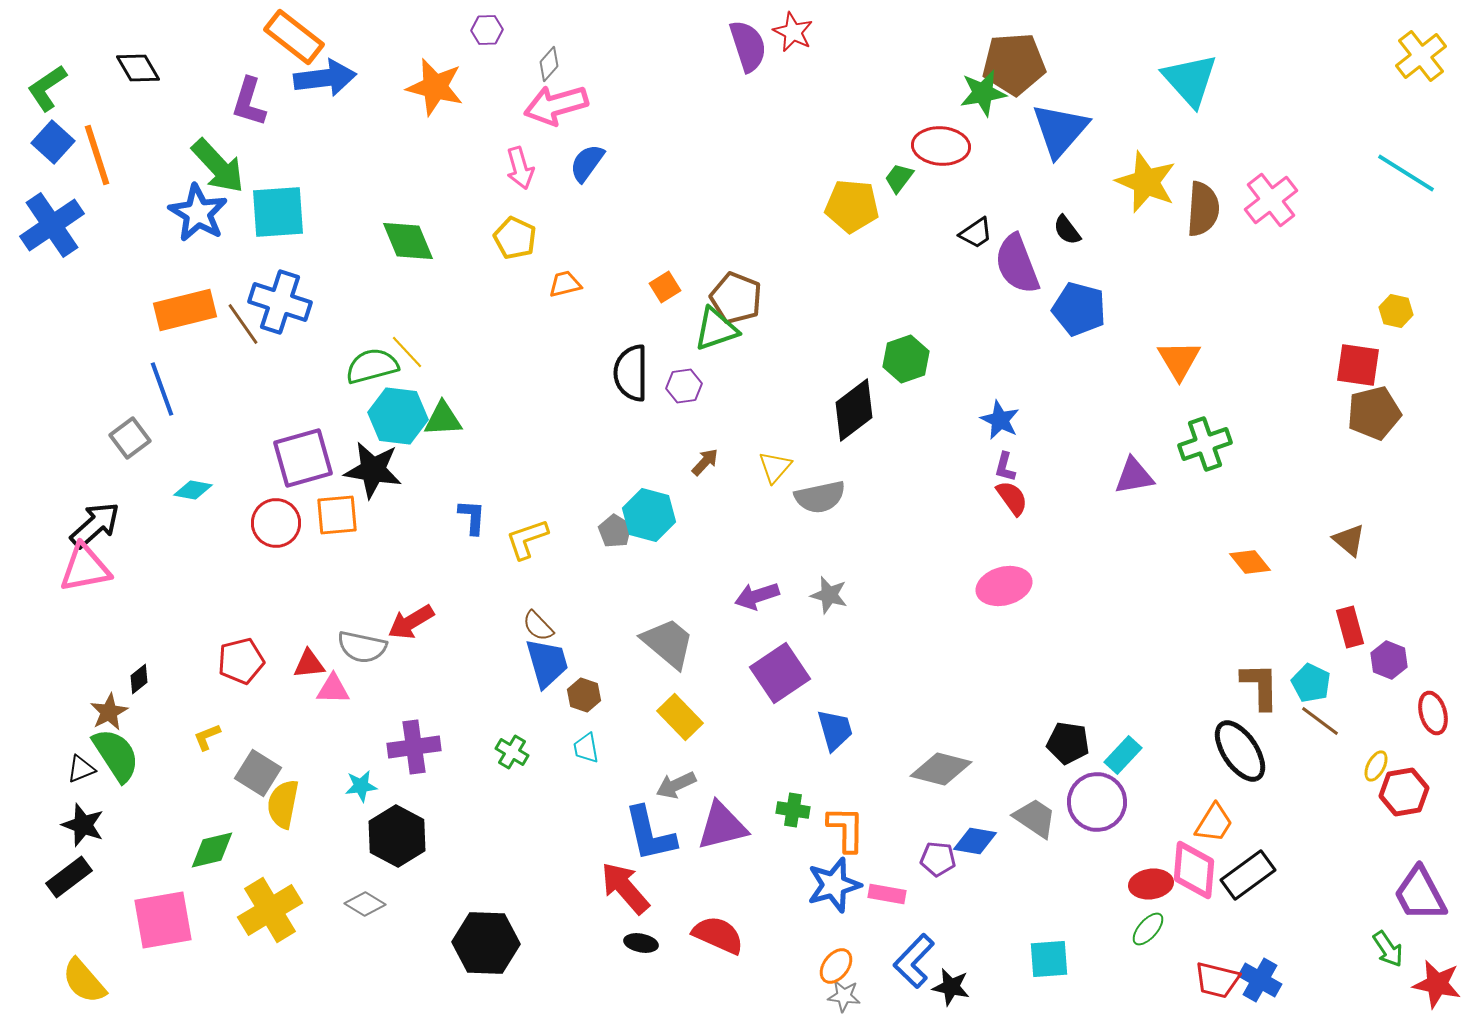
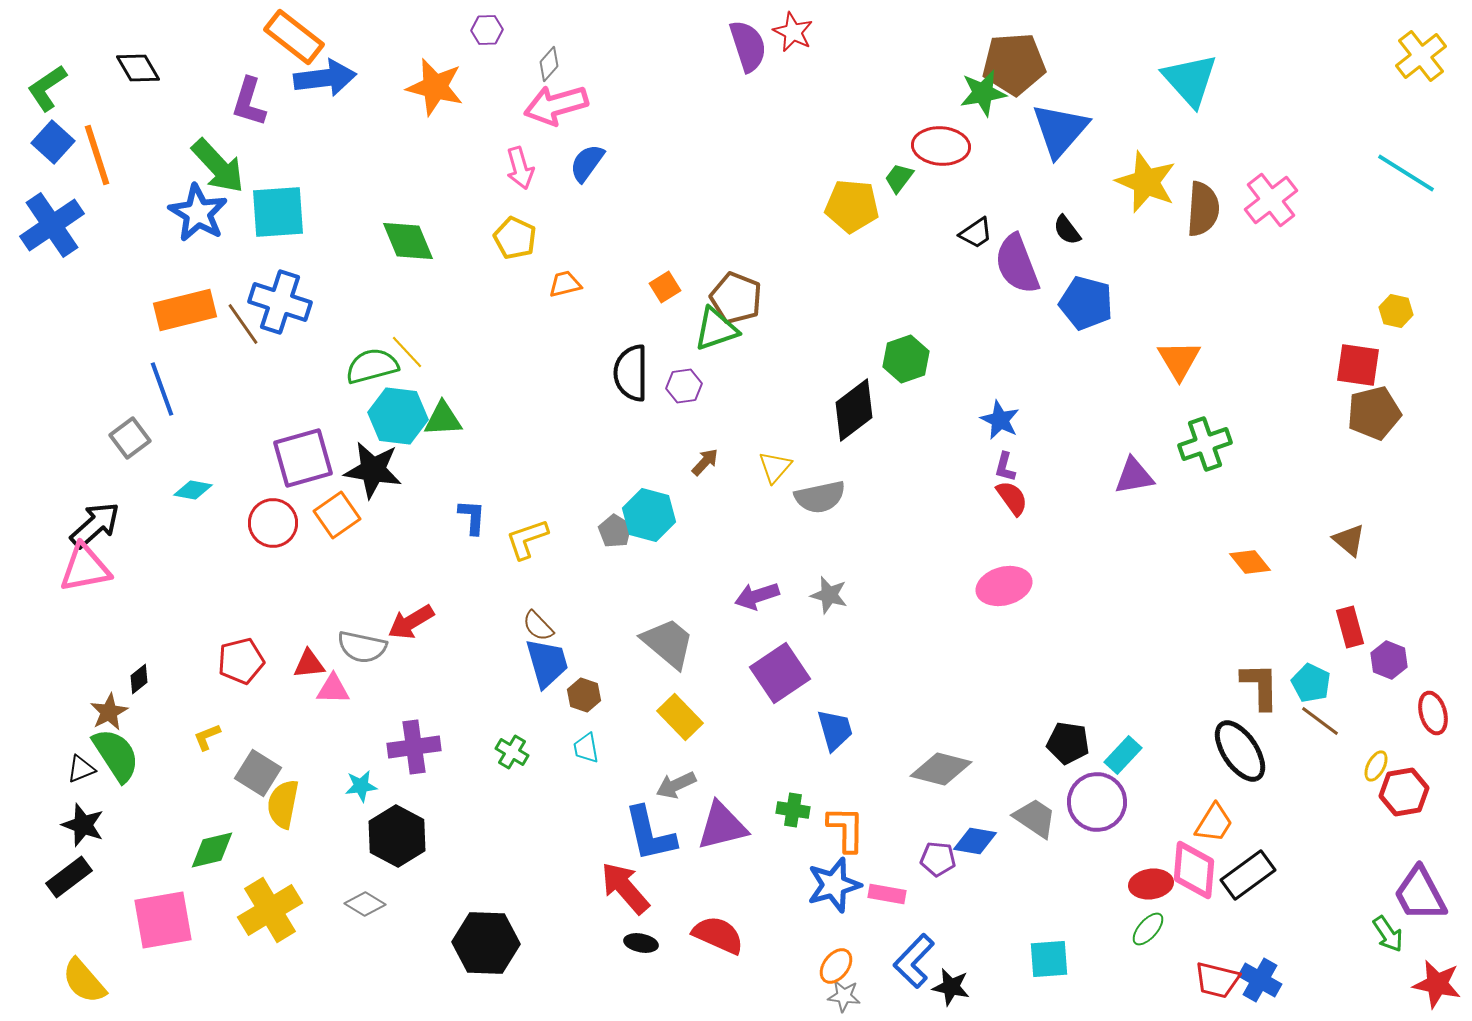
blue pentagon at (1079, 309): moved 7 px right, 6 px up
orange square at (337, 515): rotated 30 degrees counterclockwise
red circle at (276, 523): moved 3 px left
green arrow at (1388, 949): moved 15 px up
